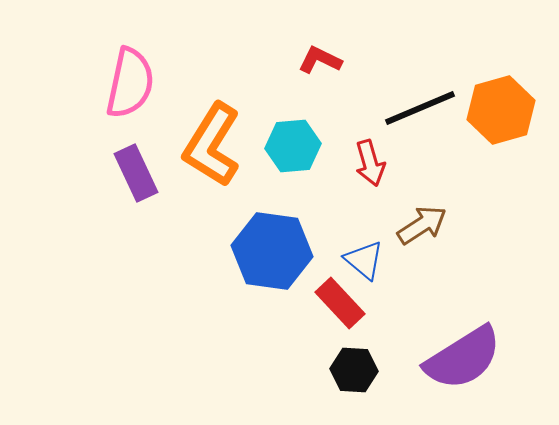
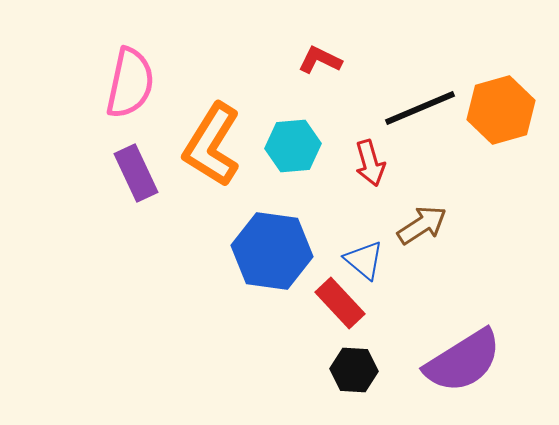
purple semicircle: moved 3 px down
